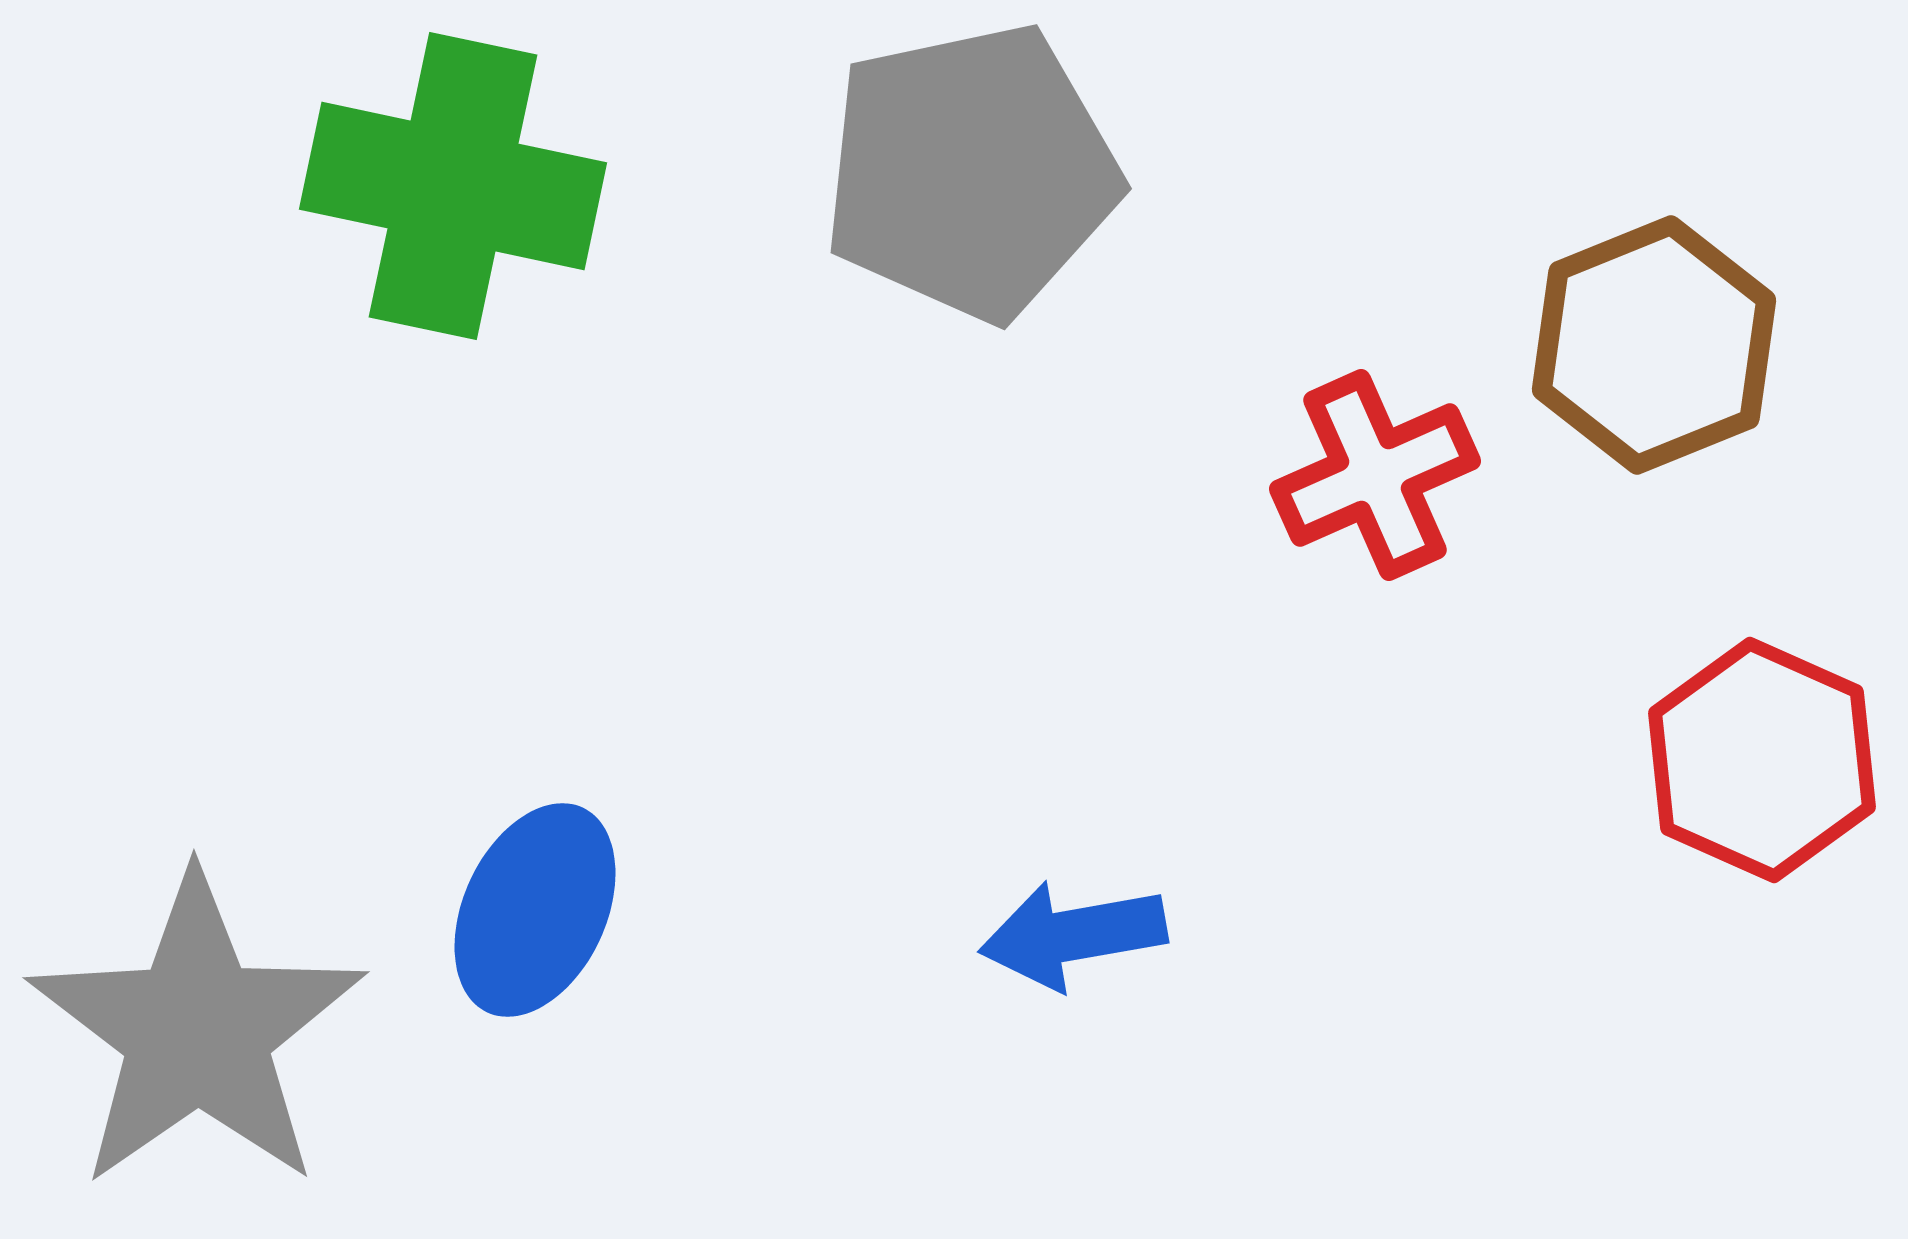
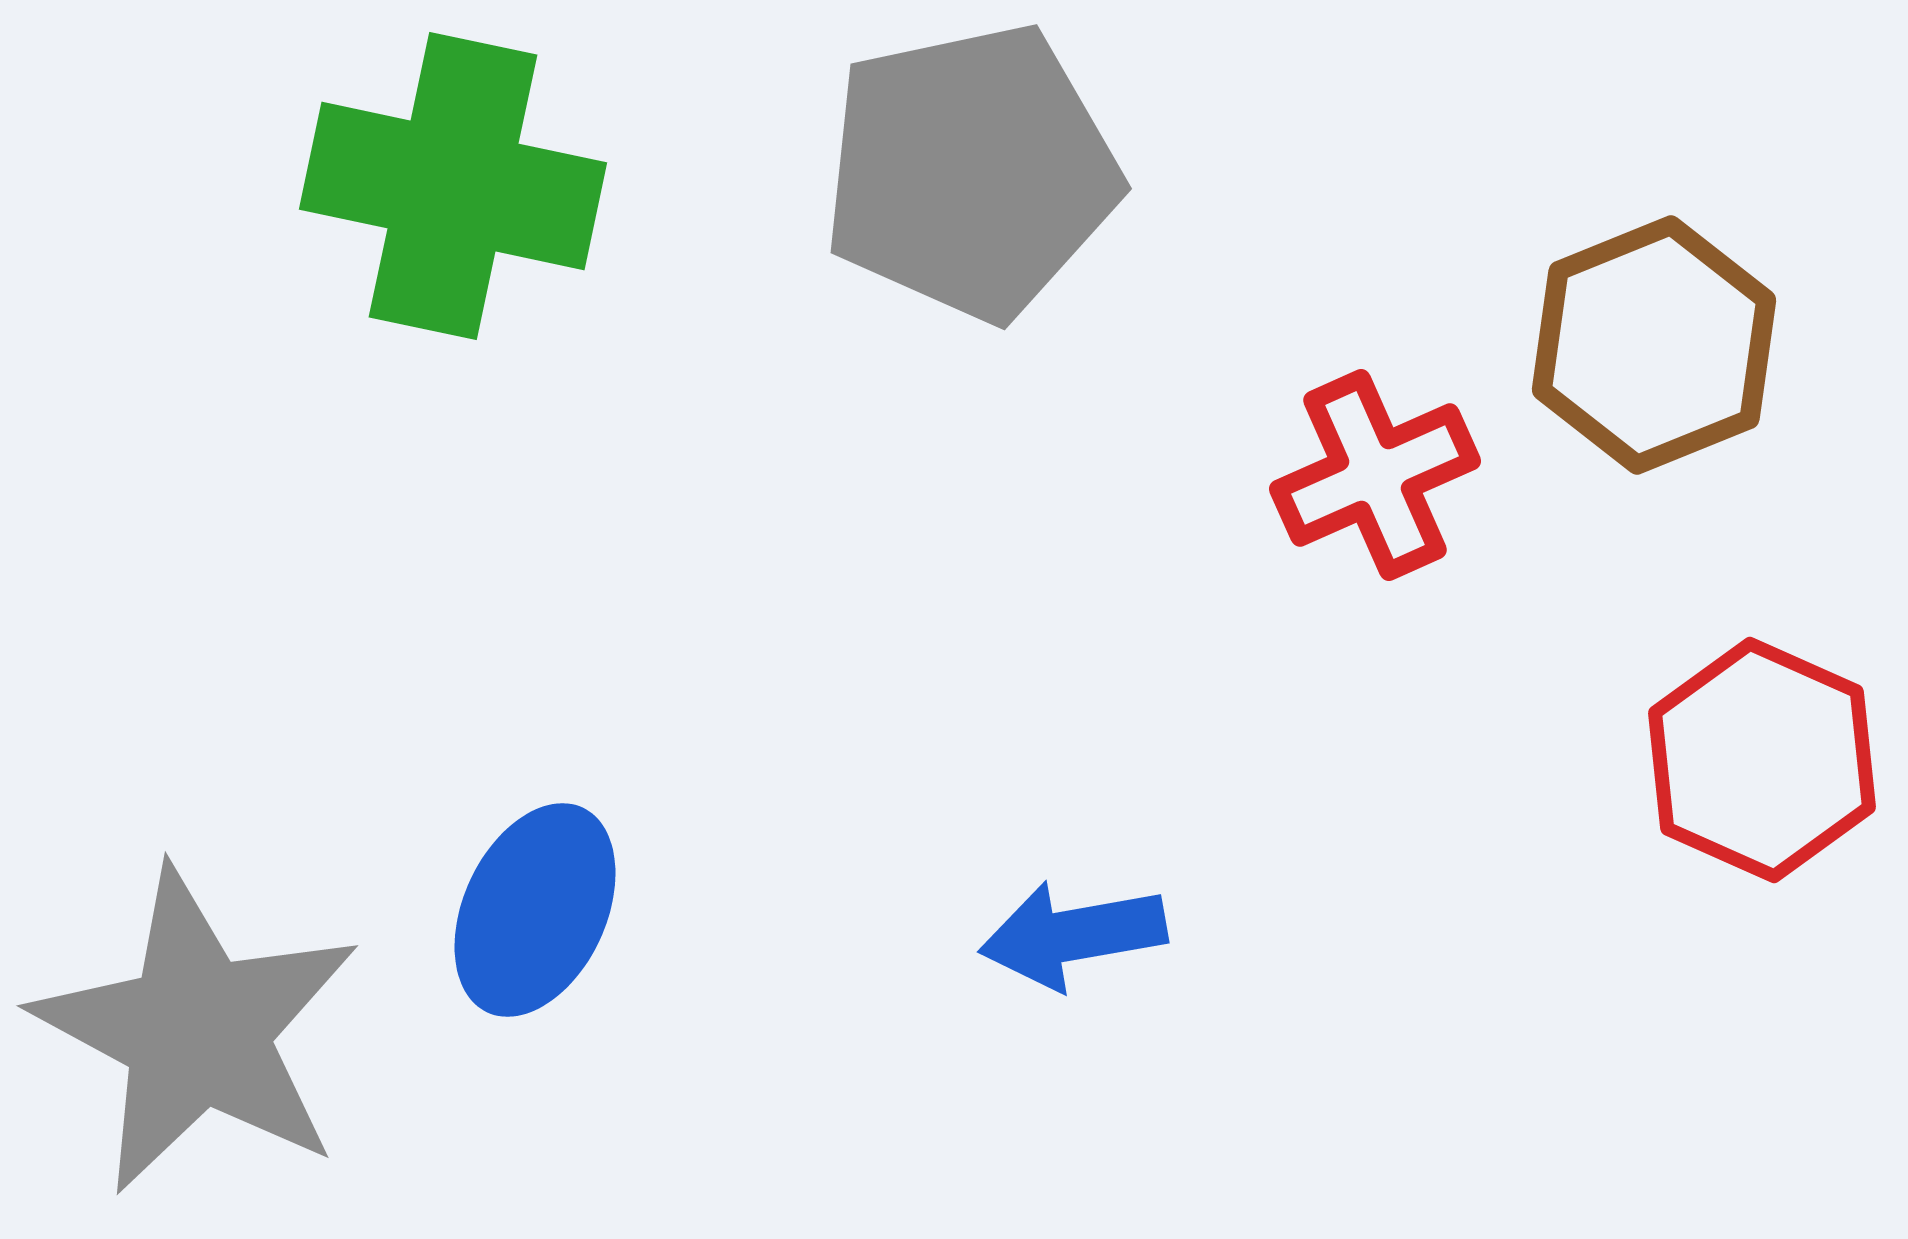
gray star: rotated 9 degrees counterclockwise
